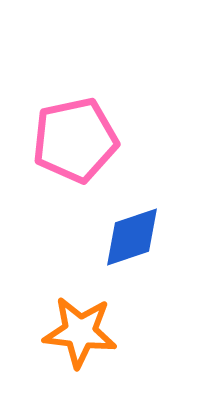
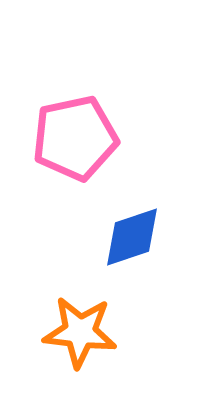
pink pentagon: moved 2 px up
